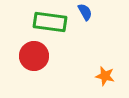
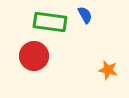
blue semicircle: moved 3 px down
orange star: moved 3 px right, 6 px up
